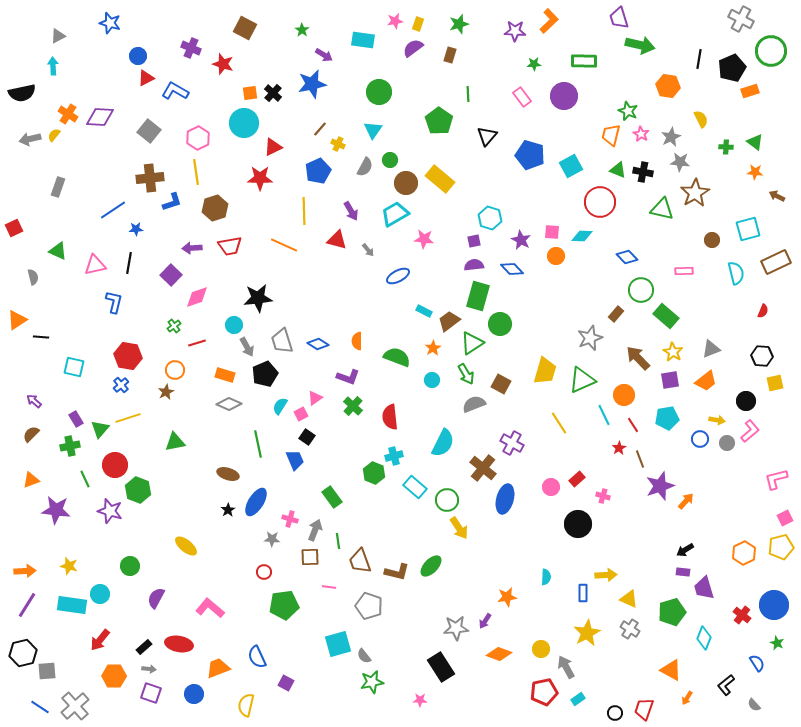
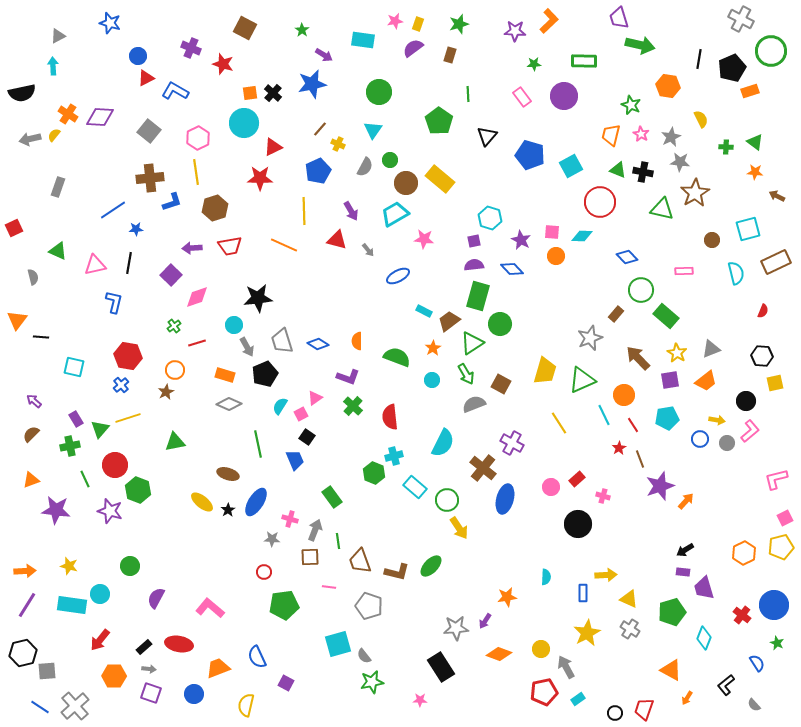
green star at (628, 111): moved 3 px right, 6 px up
orange triangle at (17, 320): rotated 20 degrees counterclockwise
yellow star at (673, 352): moved 4 px right, 1 px down
yellow ellipse at (186, 546): moved 16 px right, 44 px up
